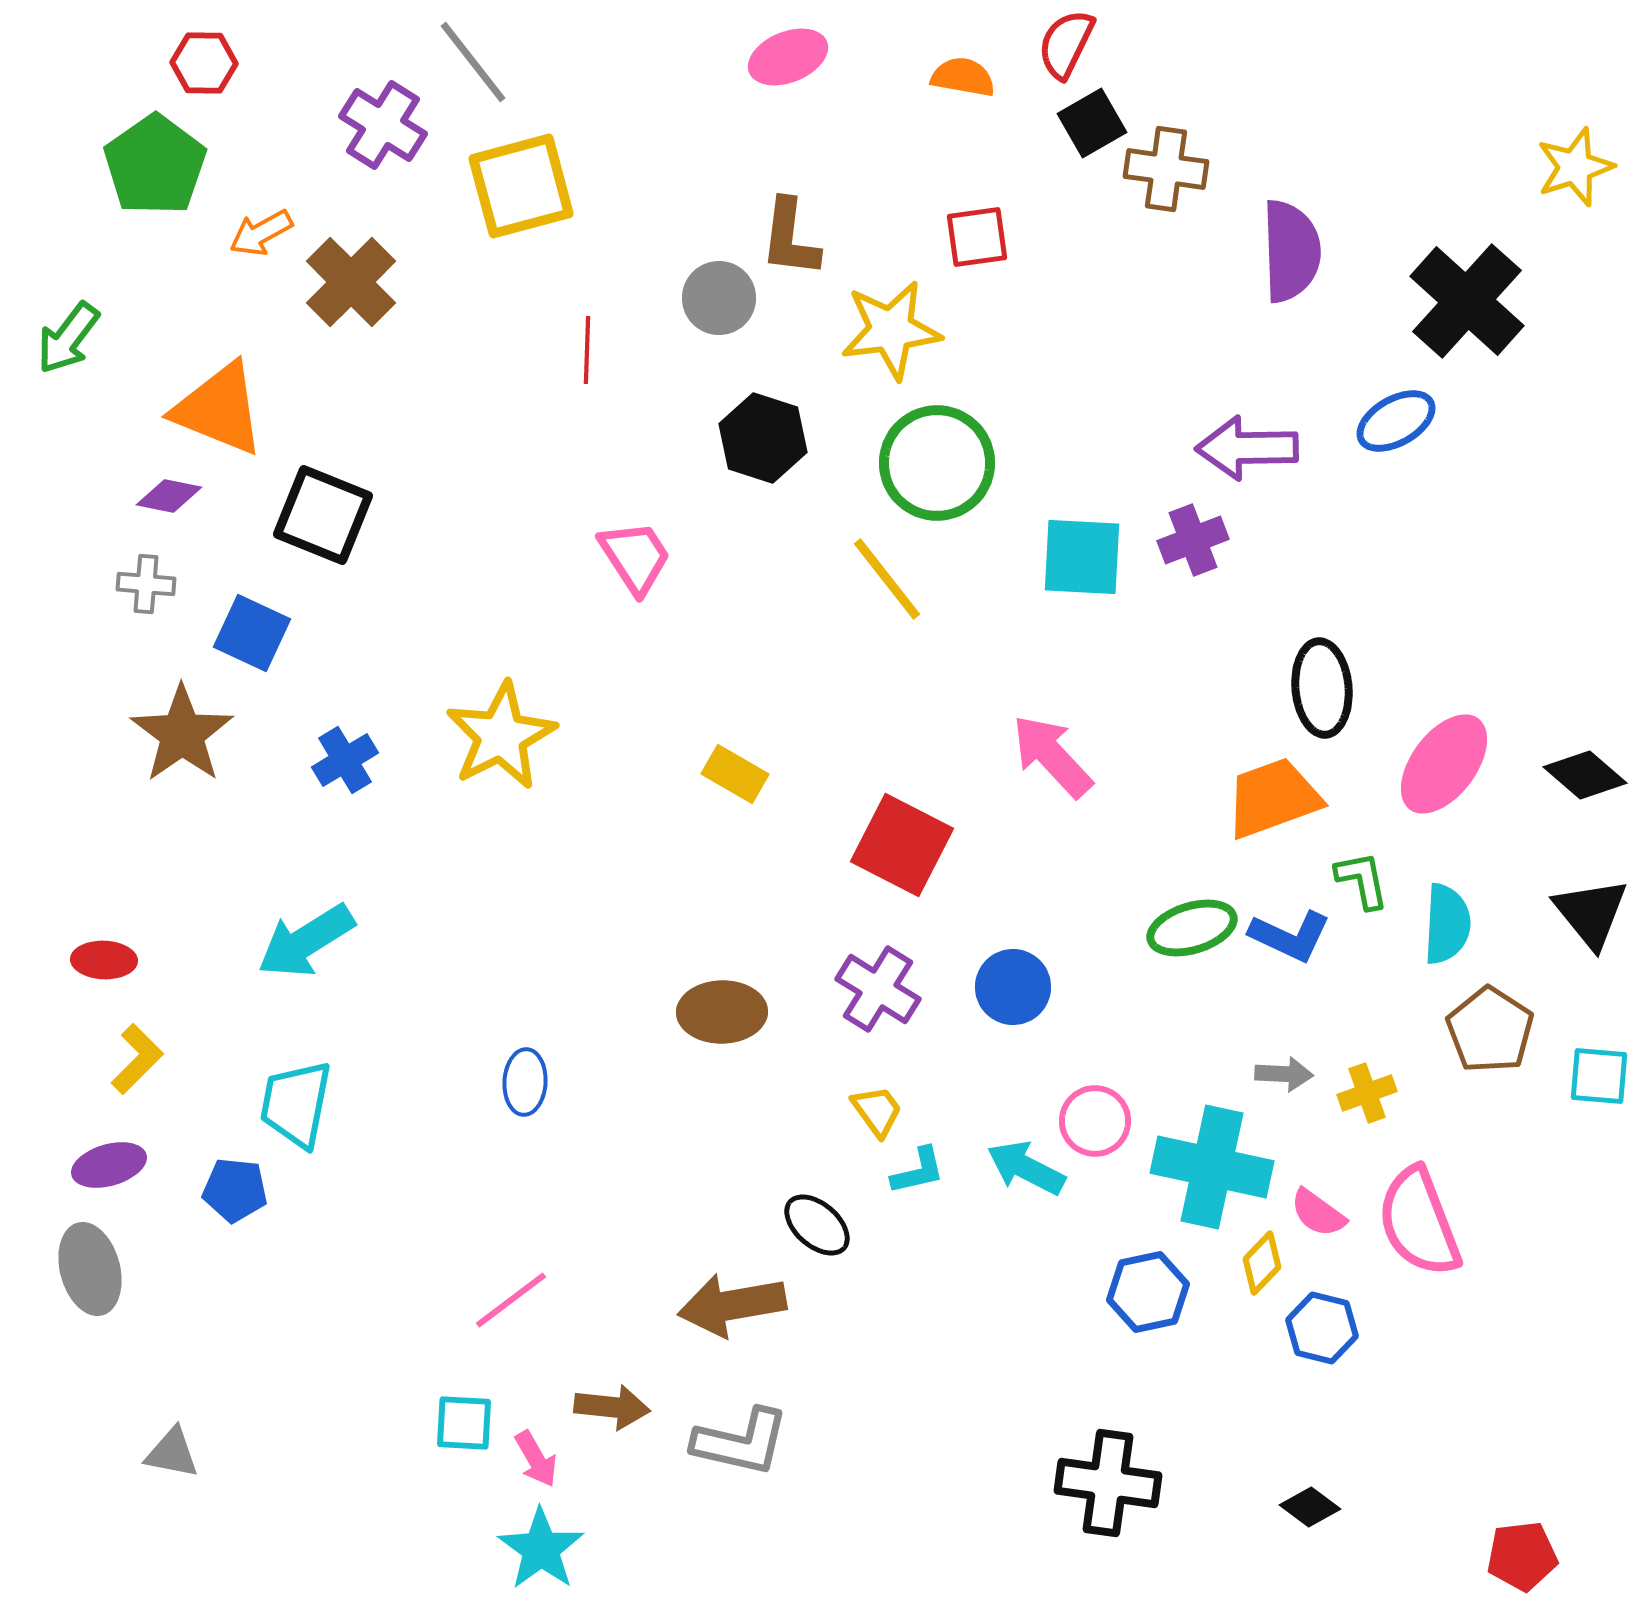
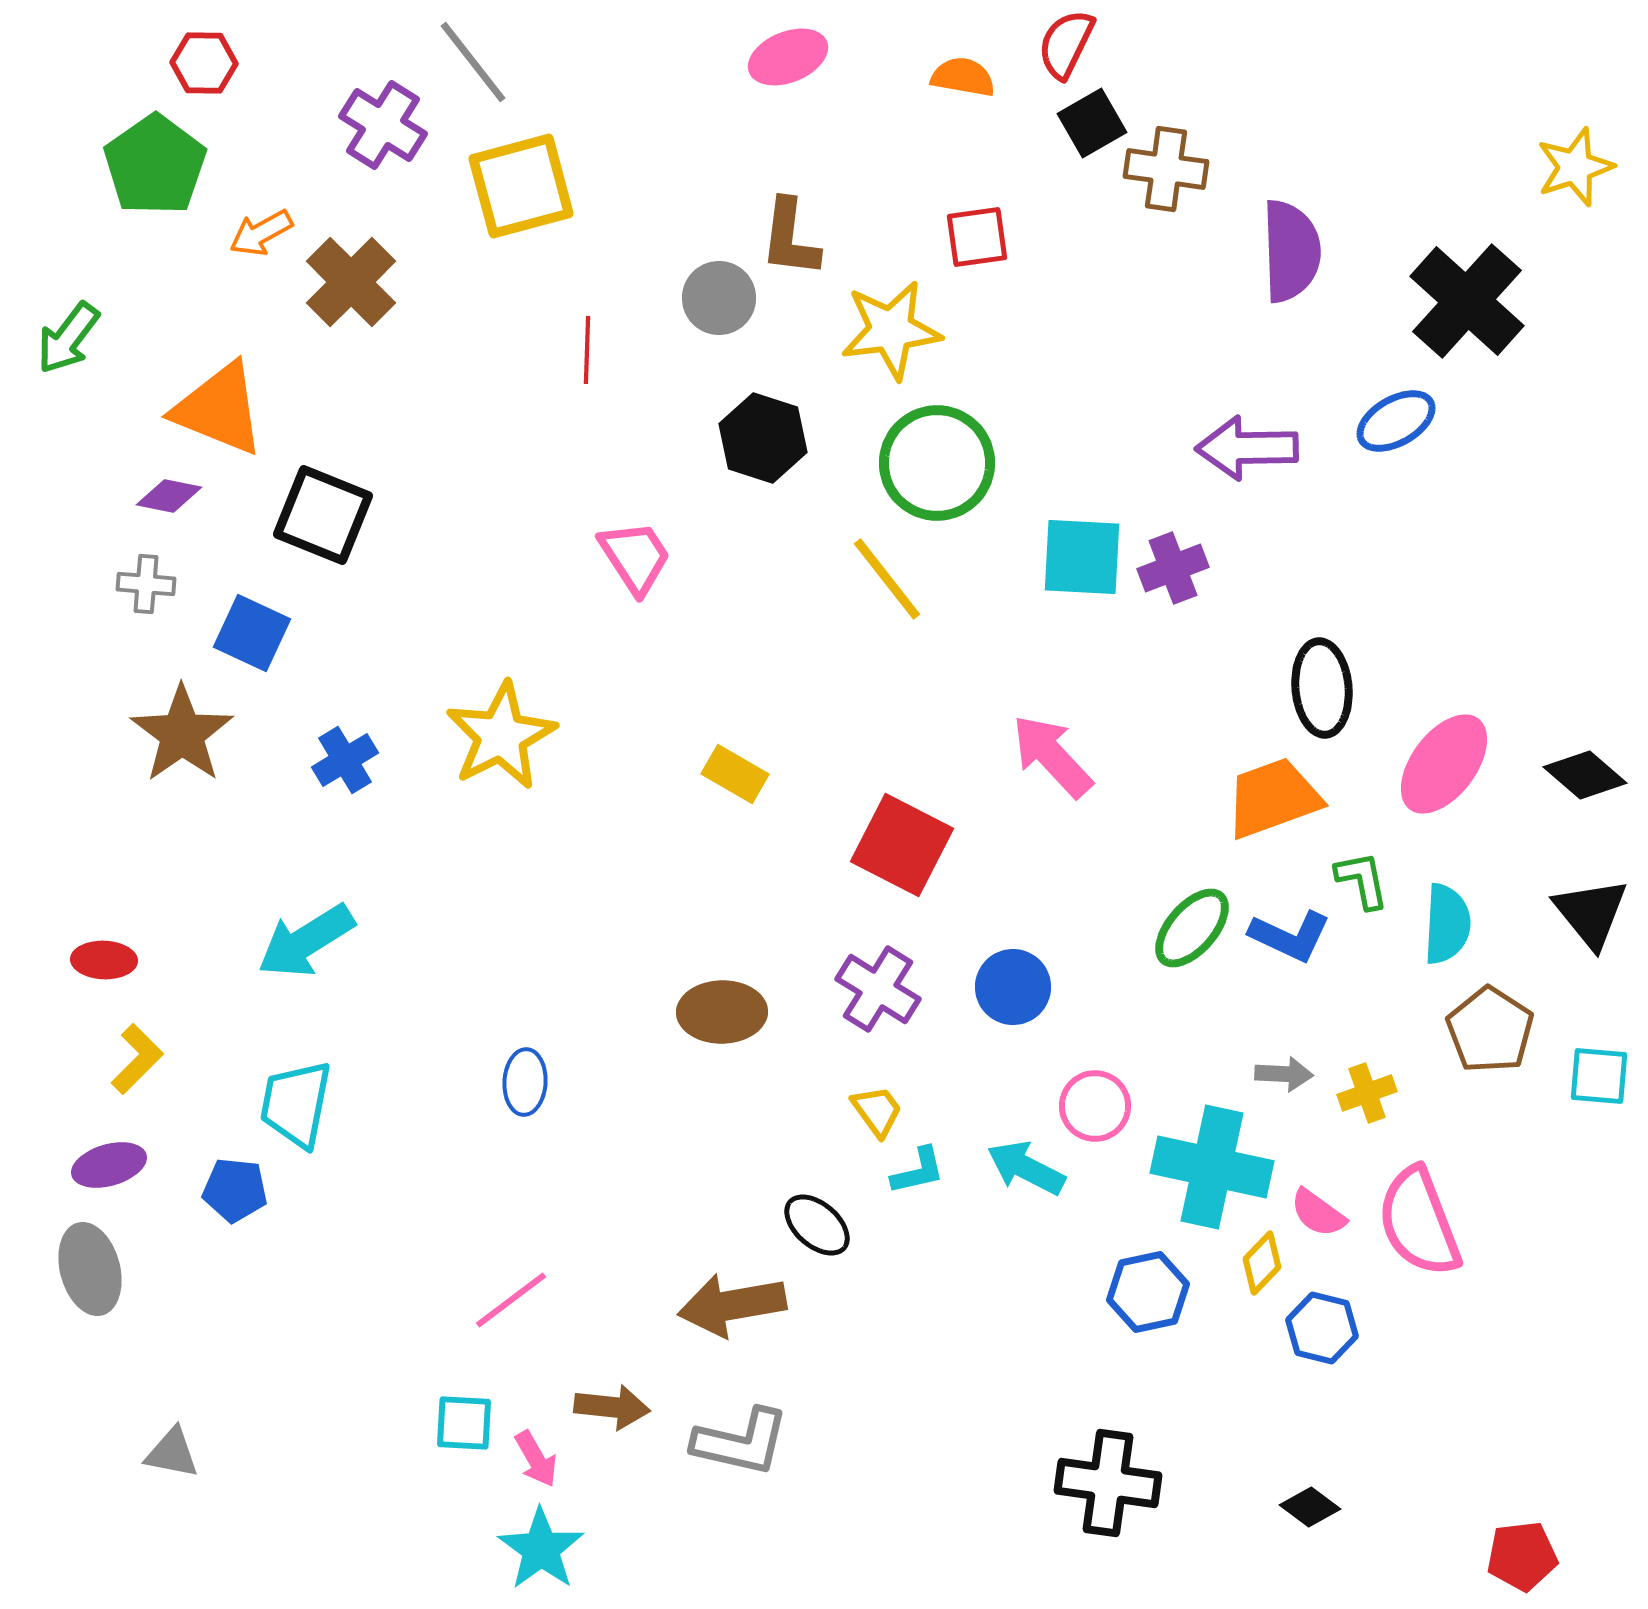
purple cross at (1193, 540): moved 20 px left, 28 px down
green ellipse at (1192, 928): rotated 32 degrees counterclockwise
pink circle at (1095, 1121): moved 15 px up
